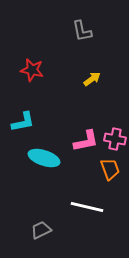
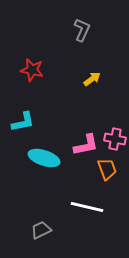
gray L-shape: moved 1 px up; rotated 145 degrees counterclockwise
pink L-shape: moved 4 px down
orange trapezoid: moved 3 px left
